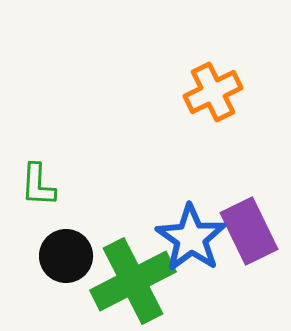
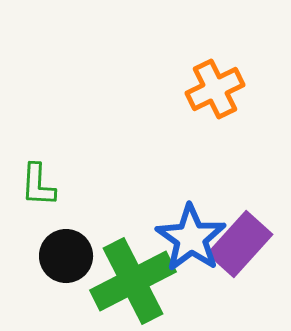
orange cross: moved 2 px right, 3 px up
purple rectangle: moved 9 px left, 13 px down; rotated 68 degrees clockwise
